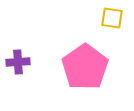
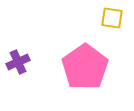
purple cross: rotated 20 degrees counterclockwise
